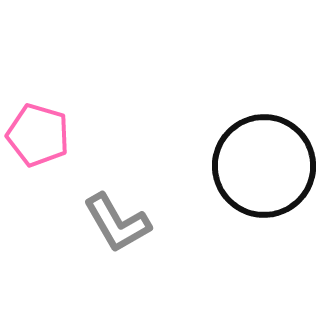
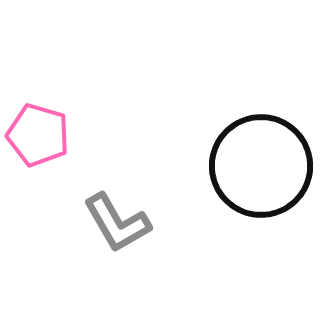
black circle: moved 3 px left
